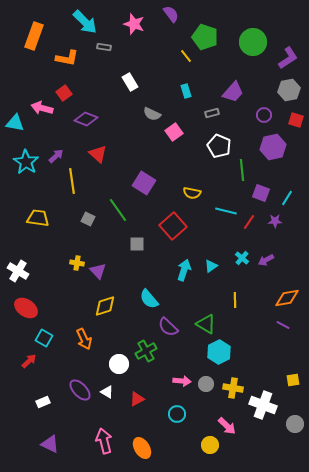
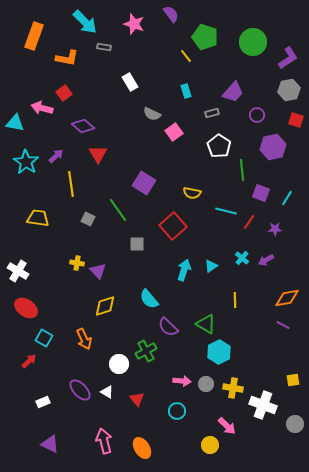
purple circle at (264, 115): moved 7 px left
purple diamond at (86, 119): moved 3 px left, 7 px down; rotated 20 degrees clockwise
white pentagon at (219, 146): rotated 10 degrees clockwise
red triangle at (98, 154): rotated 18 degrees clockwise
yellow line at (72, 181): moved 1 px left, 3 px down
purple star at (275, 221): moved 8 px down
red triangle at (137, 399): rotated 42 degrees counterclockwise
cyan circle at (177, 414): moved 3 px up
